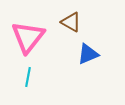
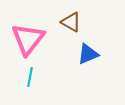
pink triangle: moved 2 px down
cyan line: moved 2 px right
